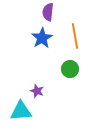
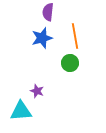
blue star: rotated 15 degrees clockwise
green circle: moved 6 px up
